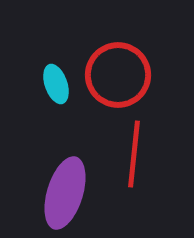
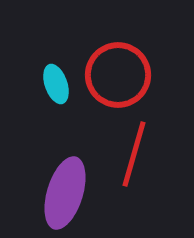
red line: rotated 10 degrees clockwise
